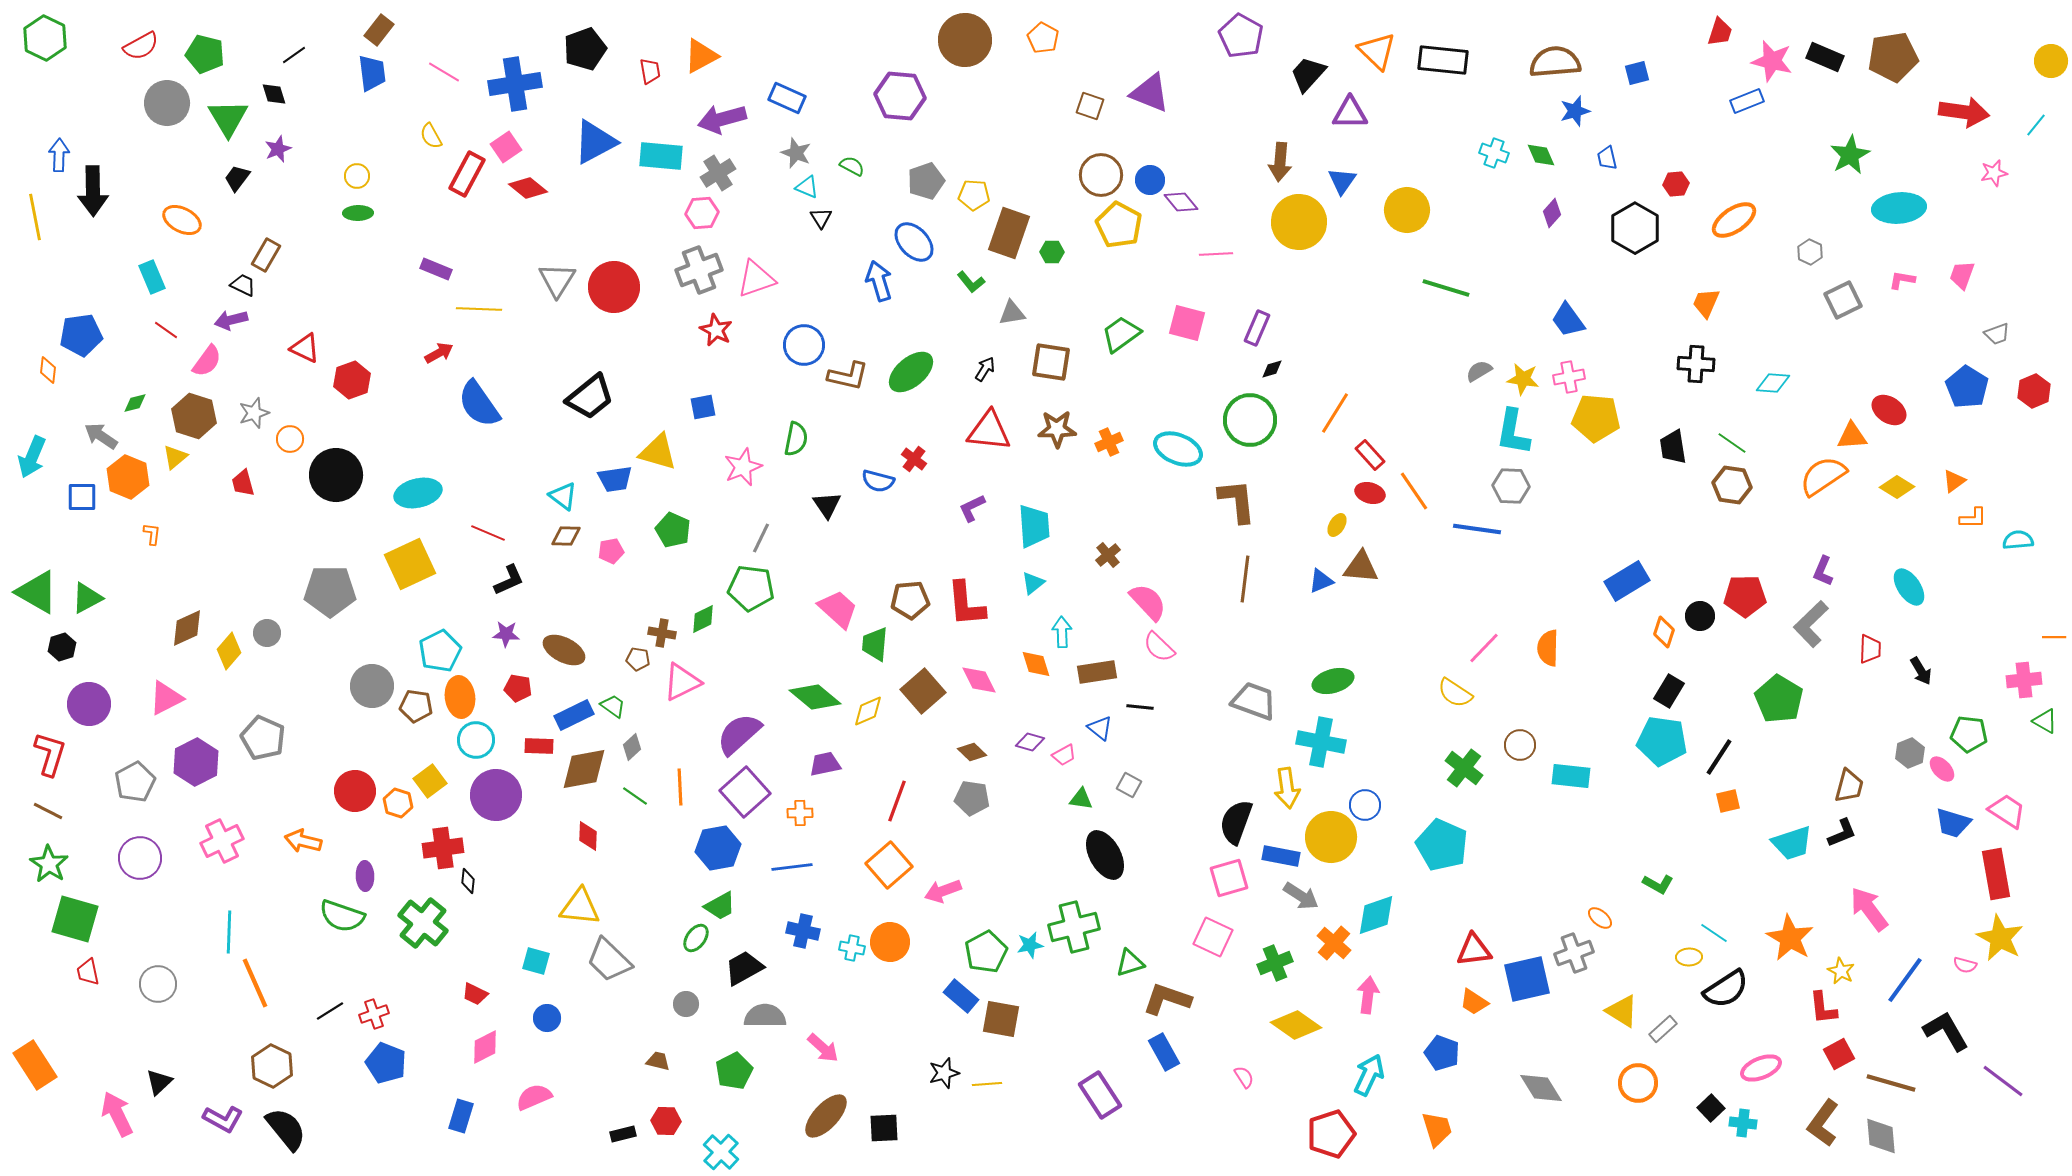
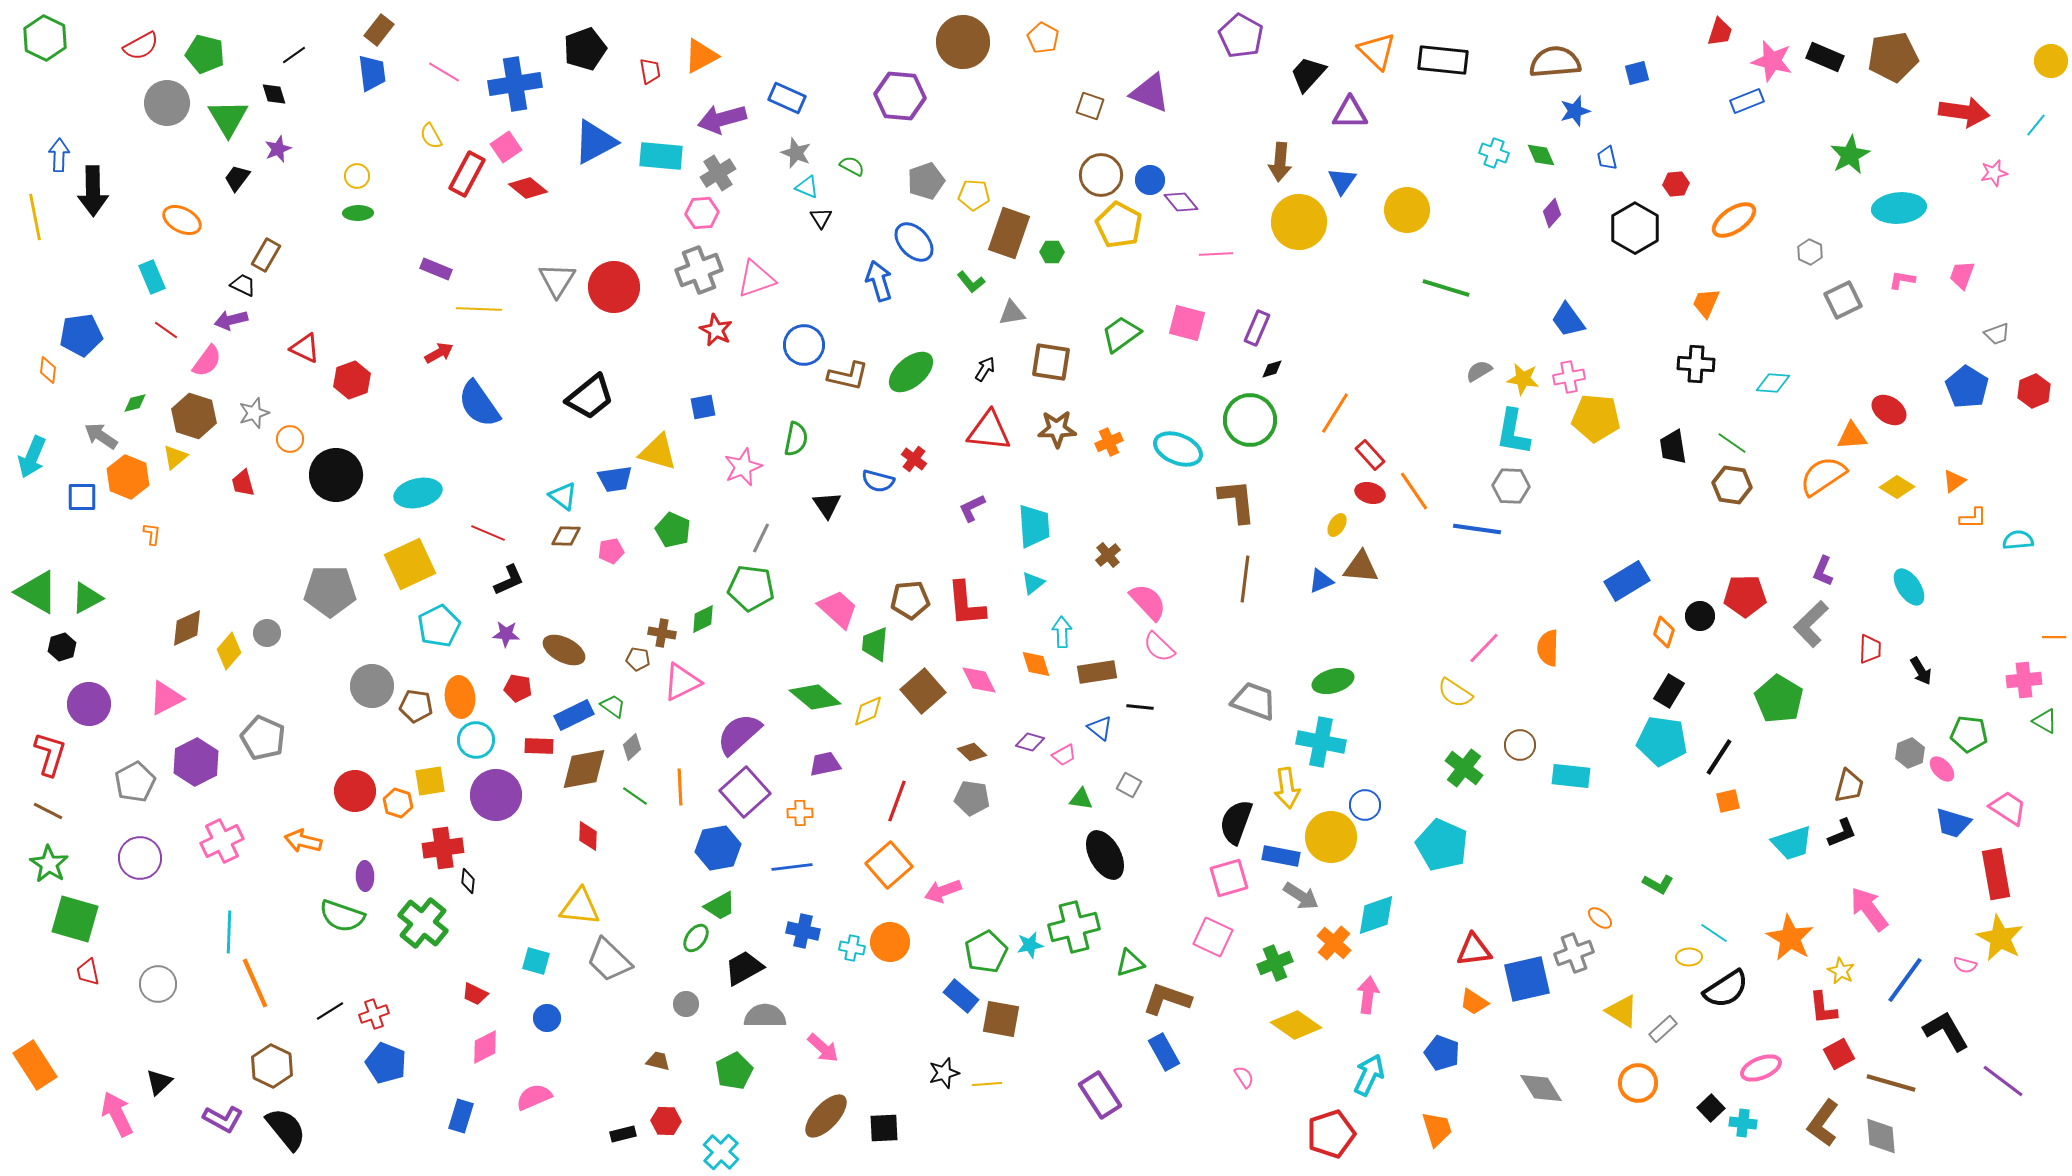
brown circle at (965, 40): moved 2 px left, 2 px down
cyan pentagon at (440, 651): moved 1 px left, 25 px up
yellow square at (430, 781): rotated 28 degrees clockwise
pink trapezoid at (2007, 811): moved 1 px right, 3 px up
